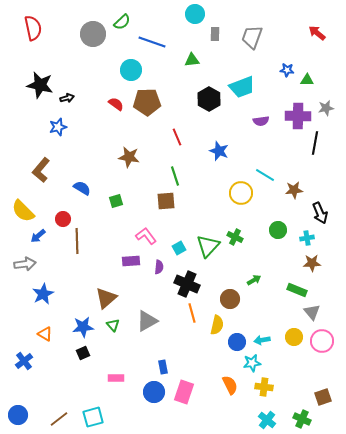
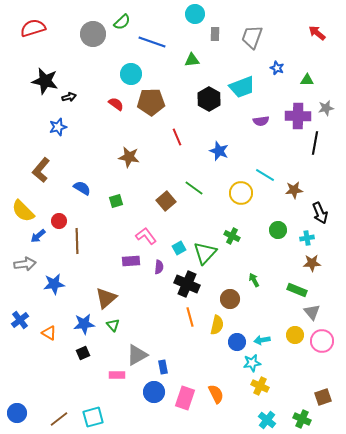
red semicircle at (33, 28): rotated 95 degrees counterclockwise
cyan circle at (131, 70): moved 4 px down
blue star at (287, 70): moved 10 px left, 2 px up; rotated 16 degrees clockwise
black star at (40, 85): moved 5 px right, 4 px up
black arrow at (67, 98): moved 2 px right, 1 px up
brown pentagon at (147, 102): moved 4 px right
green line at (175, 176): moved 19 px right, 12 px down; rotated 36 degrees counterclockwise
brown square at (166, 201): rotated 36 degrees counterclockwise
red circle at (63, 219): moved 4 px left, 2 px down
green cross at (235, 237): moved 3 px left, 1 px up
green triangle at (208, 246): moved 3 px left, 7 px down
green arrow at (254, 280): rotated 88 degrees counterclockwise
blue star at (43, 294): moved 11 px right, 10 px up; rotated 20 degrees clockwise
orange line at (192, 313): moved 2 px left, 4 px down
gray triangle at (147, 321): moved 10 px left, 34 px down
blue star at (83, 327): moved 1 px right, 3 px up
orange triangle at (45, 334): moved 4 px right, 1 px up
yellow circle at (294, 337): moved 1 px right, 2 px up
blue cross at (24, 361): moved 4 px left, 41 px up
pink rectangle at (116, 378): moved 1 px right, 3 px up
orange semicircle at (230, 385): moved 14 px left, 9 px down
yellow cross at (264, 387): moved 4 px left, 1 px up; rotated 18 degrees clockwise
pink rectangle at (184, 392): moved 1 px right, 6 px down
blue circle at (18, 415): moved 1 px left, 2 px up
